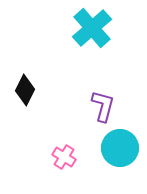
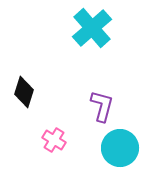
black diamond: moved 1 px left, 2 px down; rotated 8 degrees counterclockwise
purple L-shape: moved 1 px left
pink cross: moved 10 px left, 17 px up
